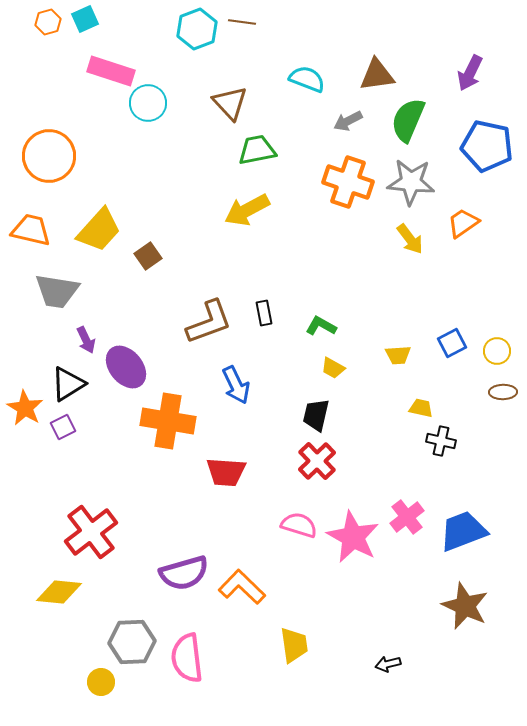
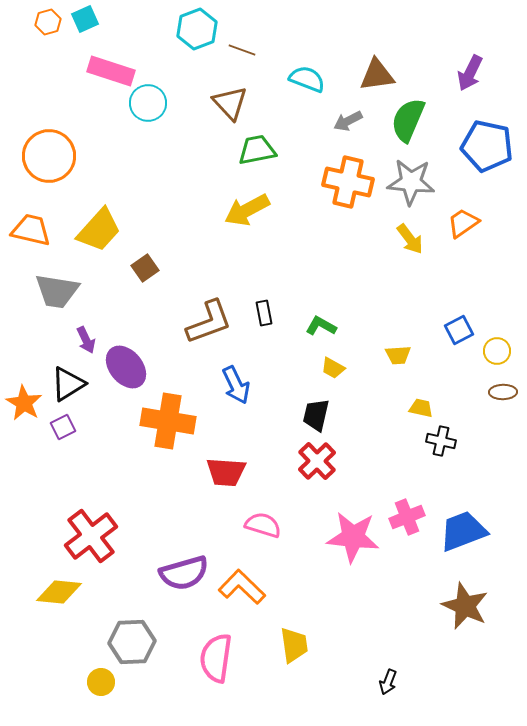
brown line at (242, 22): moved 28 px down; rotated 12 degrees clockwise
orange cross at (348, 182): rotated 6 degrees counterclockwise
brown square at (148, 256): moved 3 px left, 12 px down
blue square at (452, 343): moved 7 px right, 13 px up
orange star at (25, 408): moved 1 px left, 5 px up
pink cross at (407, 517): rotated 16 degrees clockwise
pink semicircle at (299, 525): moved 36 px left
red cross at (91, 532): moved 4 px down
pink star at (353, 537): rotated 22 degrees counterclockwise
pink semicircle at (187, 658): moved 29 px right; rotated 15 degrees clockwise
black arrow at (388, 664): moved 18 px down; rotated 55 degrees counterclockwise
